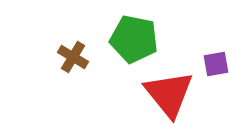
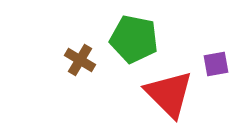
brown cross: moved 7 px right, 3 px down
red triangle: rotated 6 degrees counterclockwise
